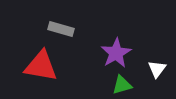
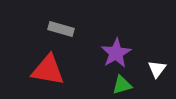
red triangle: moved 7 px right, 4 px down
